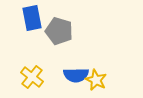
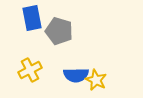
yellow cross: moved 2 px left, 7 px up; rotated 25 degrees clockwise
